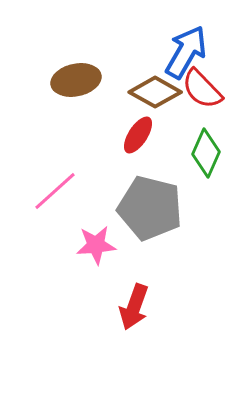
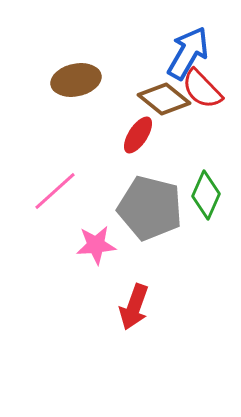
blue arrow: moved 2 px right, 1 px down
brown diamond: moved 9 px right, 7 px down; rotated 9 degrees clockwise
green diamond: moved 42 px down
